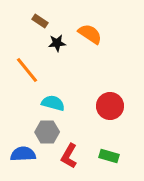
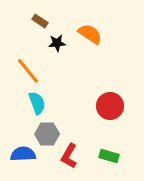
orange line: moved 1 px right, 1 px down
cyan semicircle: moved 16 px left; rotated 55 degrees clockwise
gray hexagon: moved 2 px down
